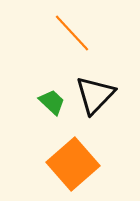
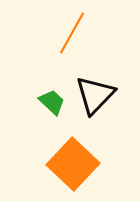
orange line: rotated 72 degrees clockwise
orange square: rotated 6 degrees counterclockwise
